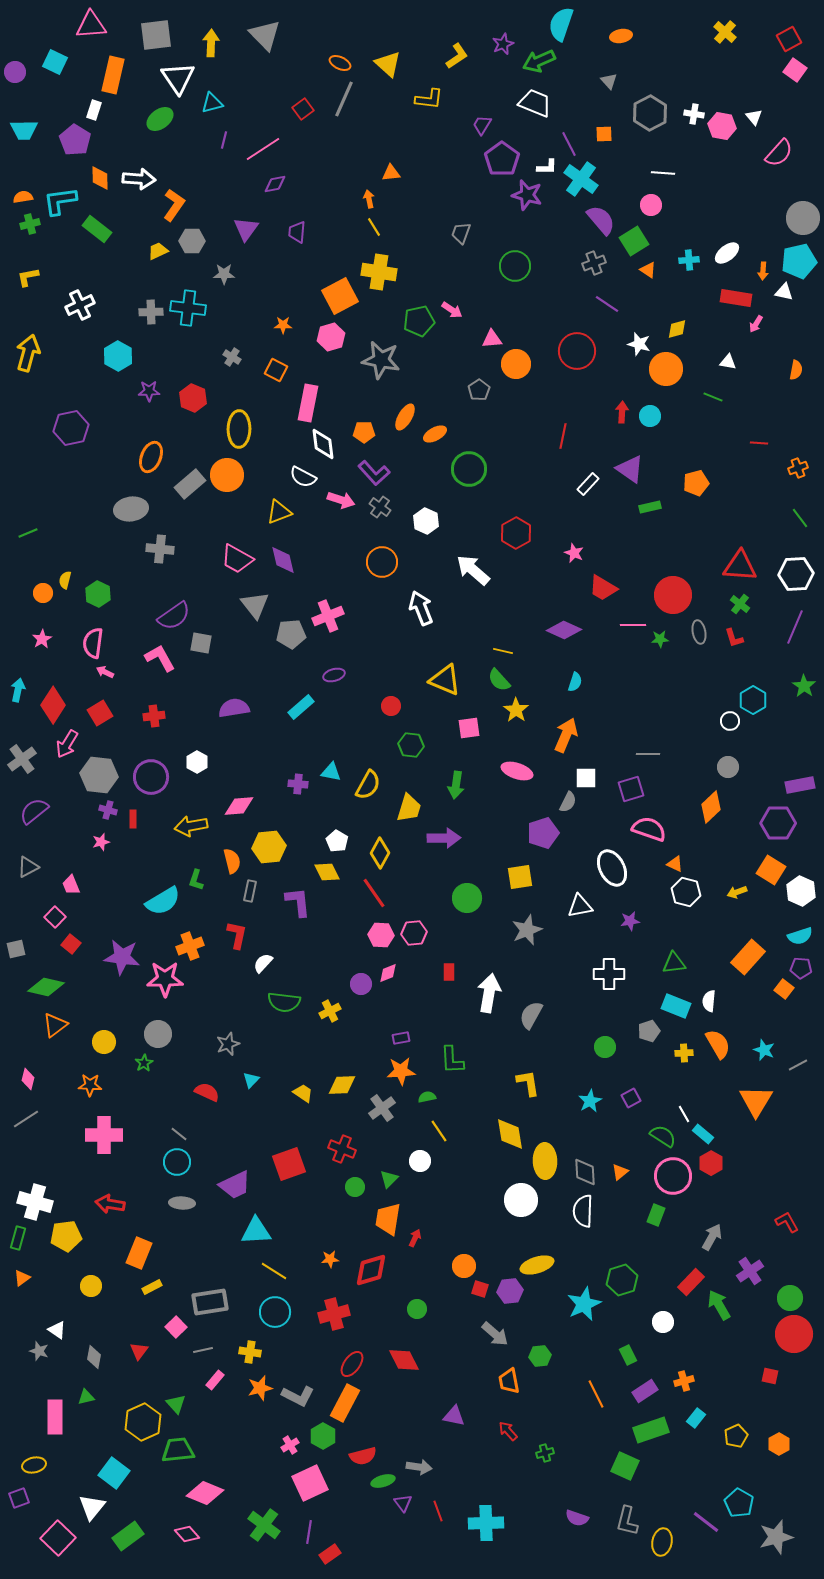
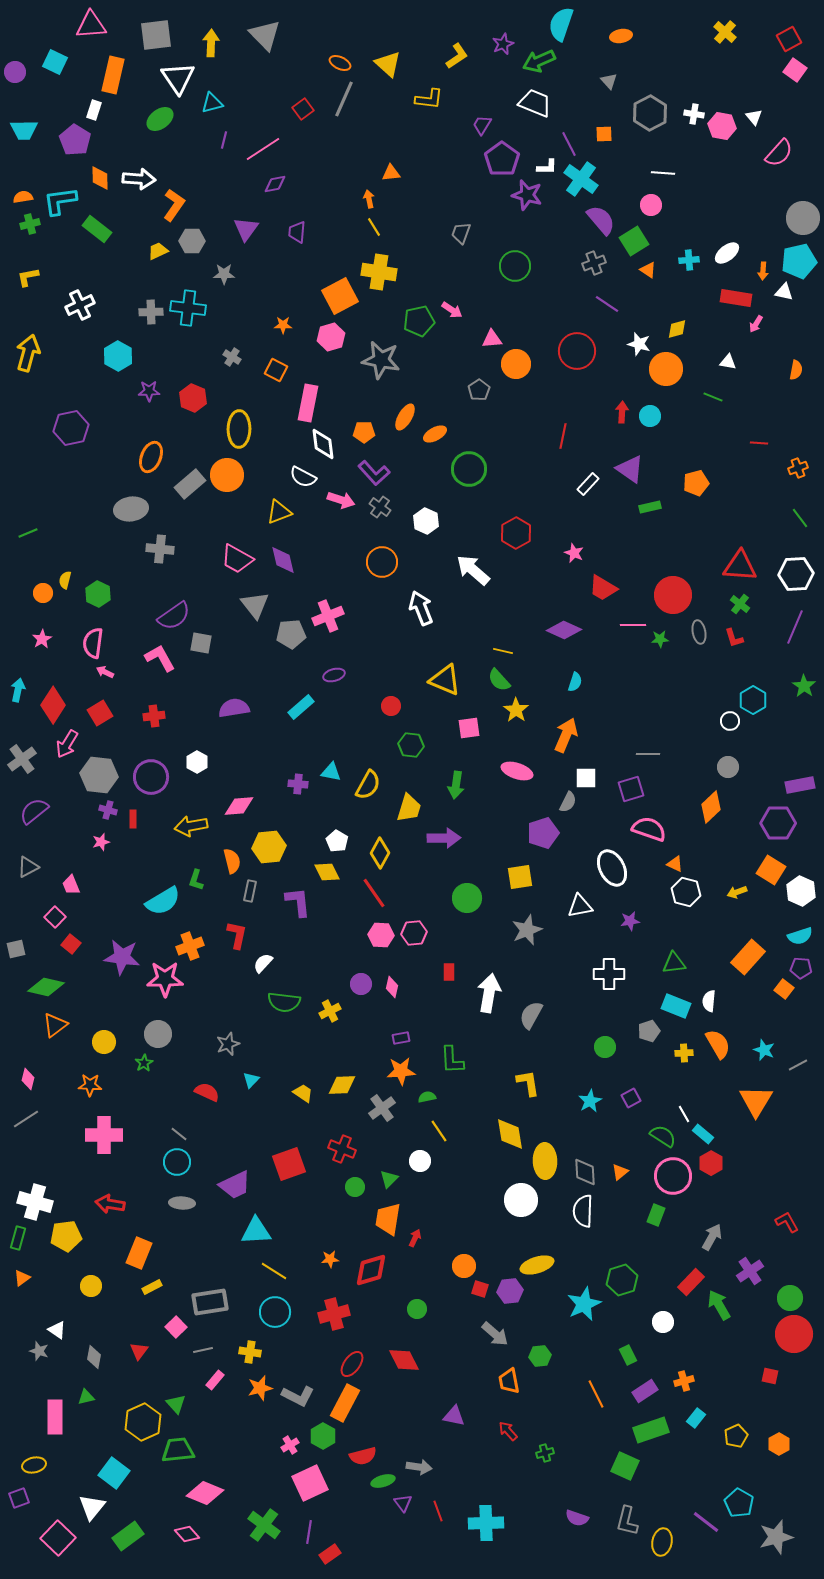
pink diamond at (388, 973): moved 4 px right, 14 px down; rotated 55 degrees counterclockwise
